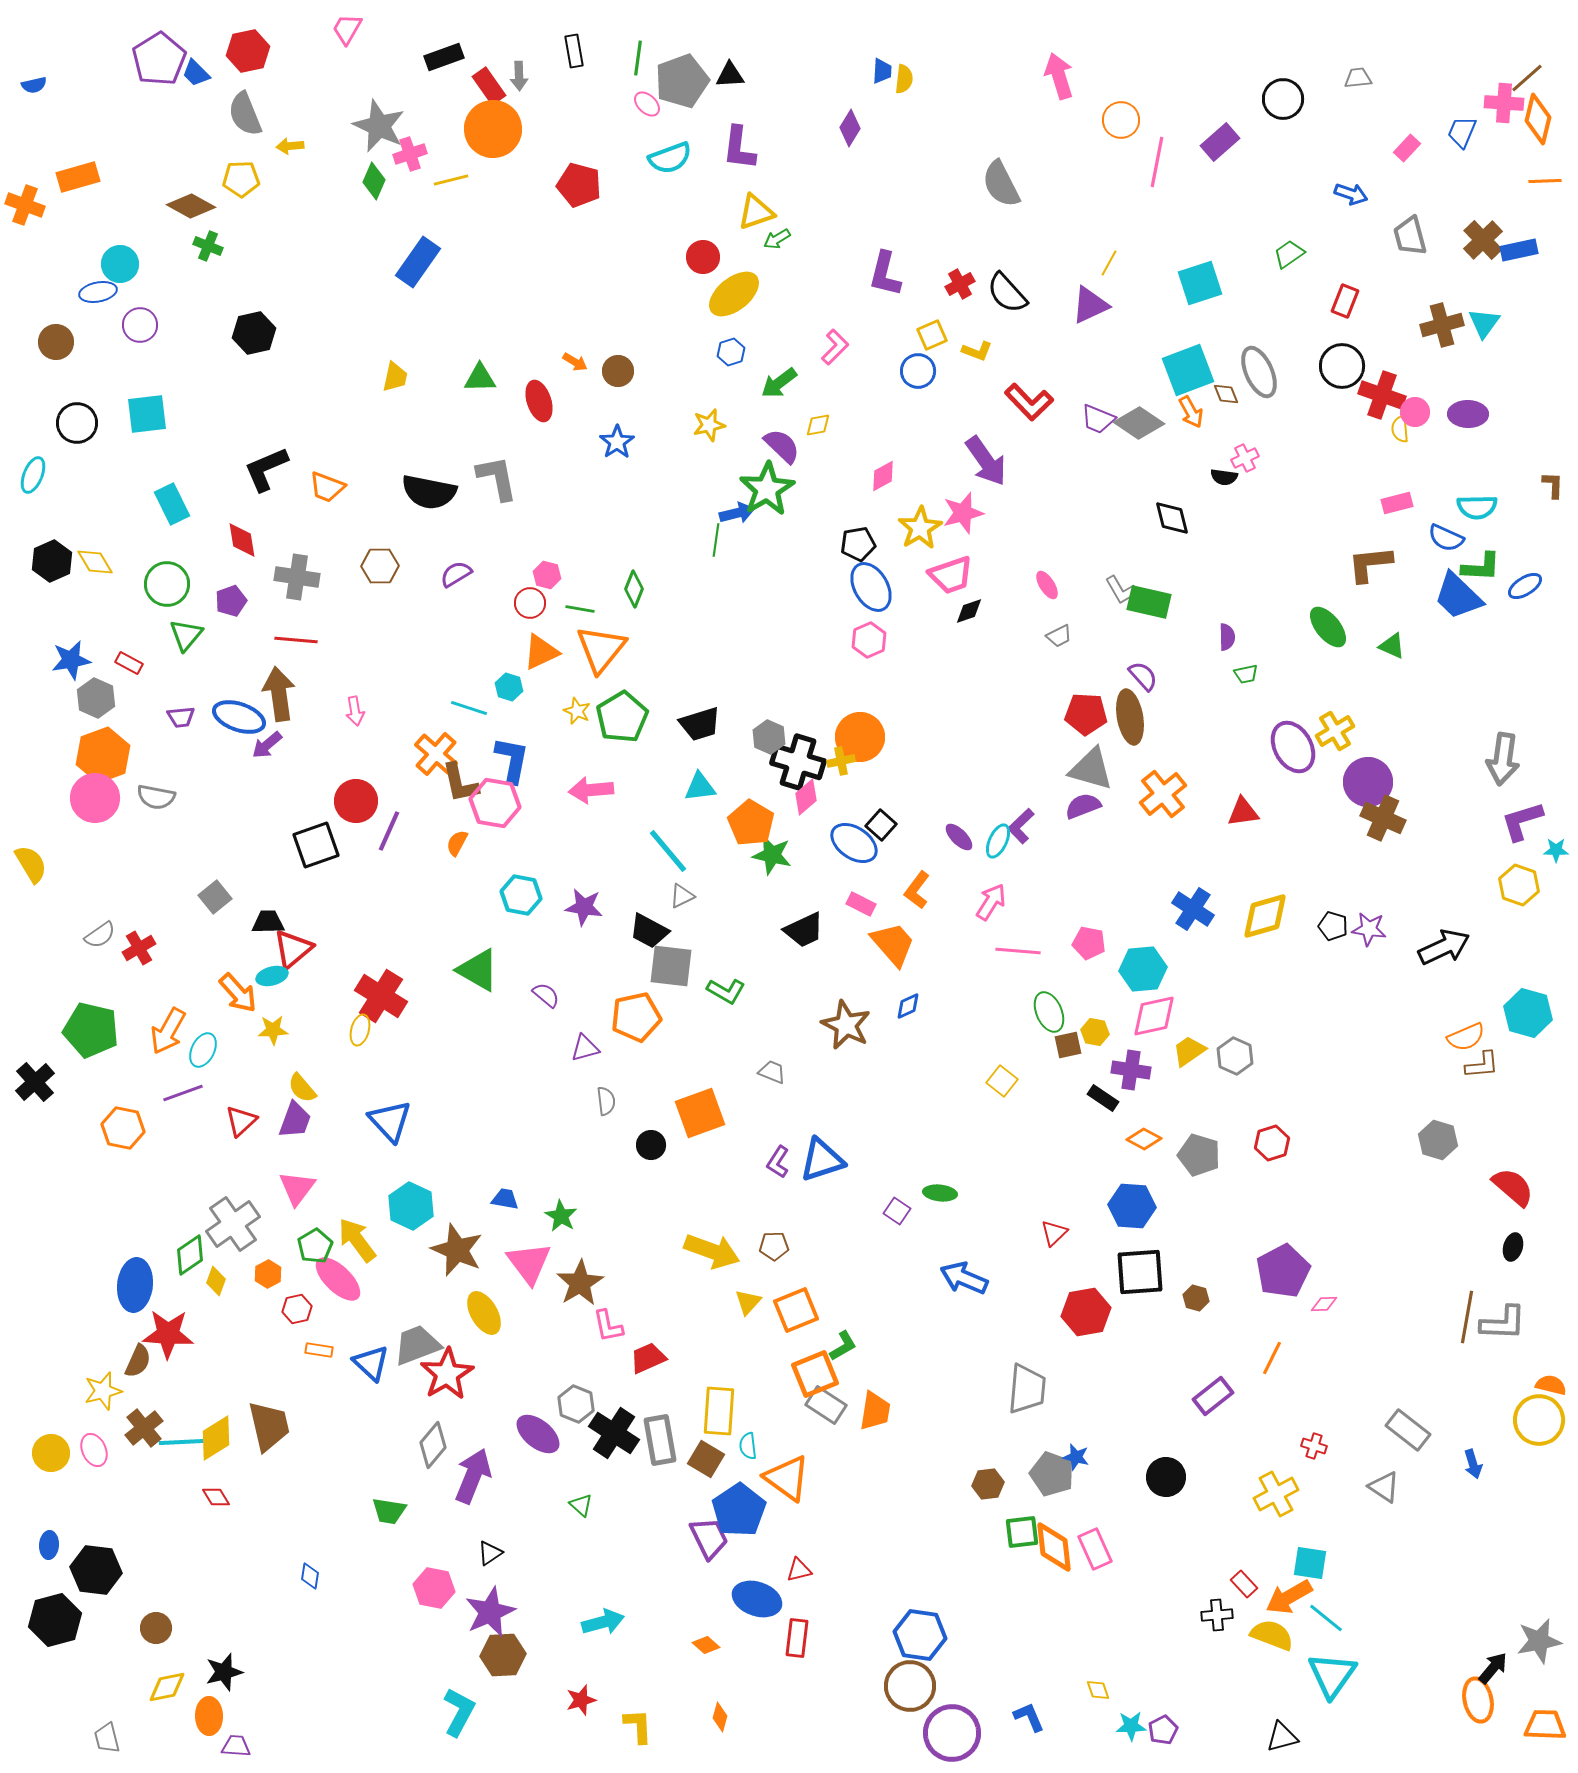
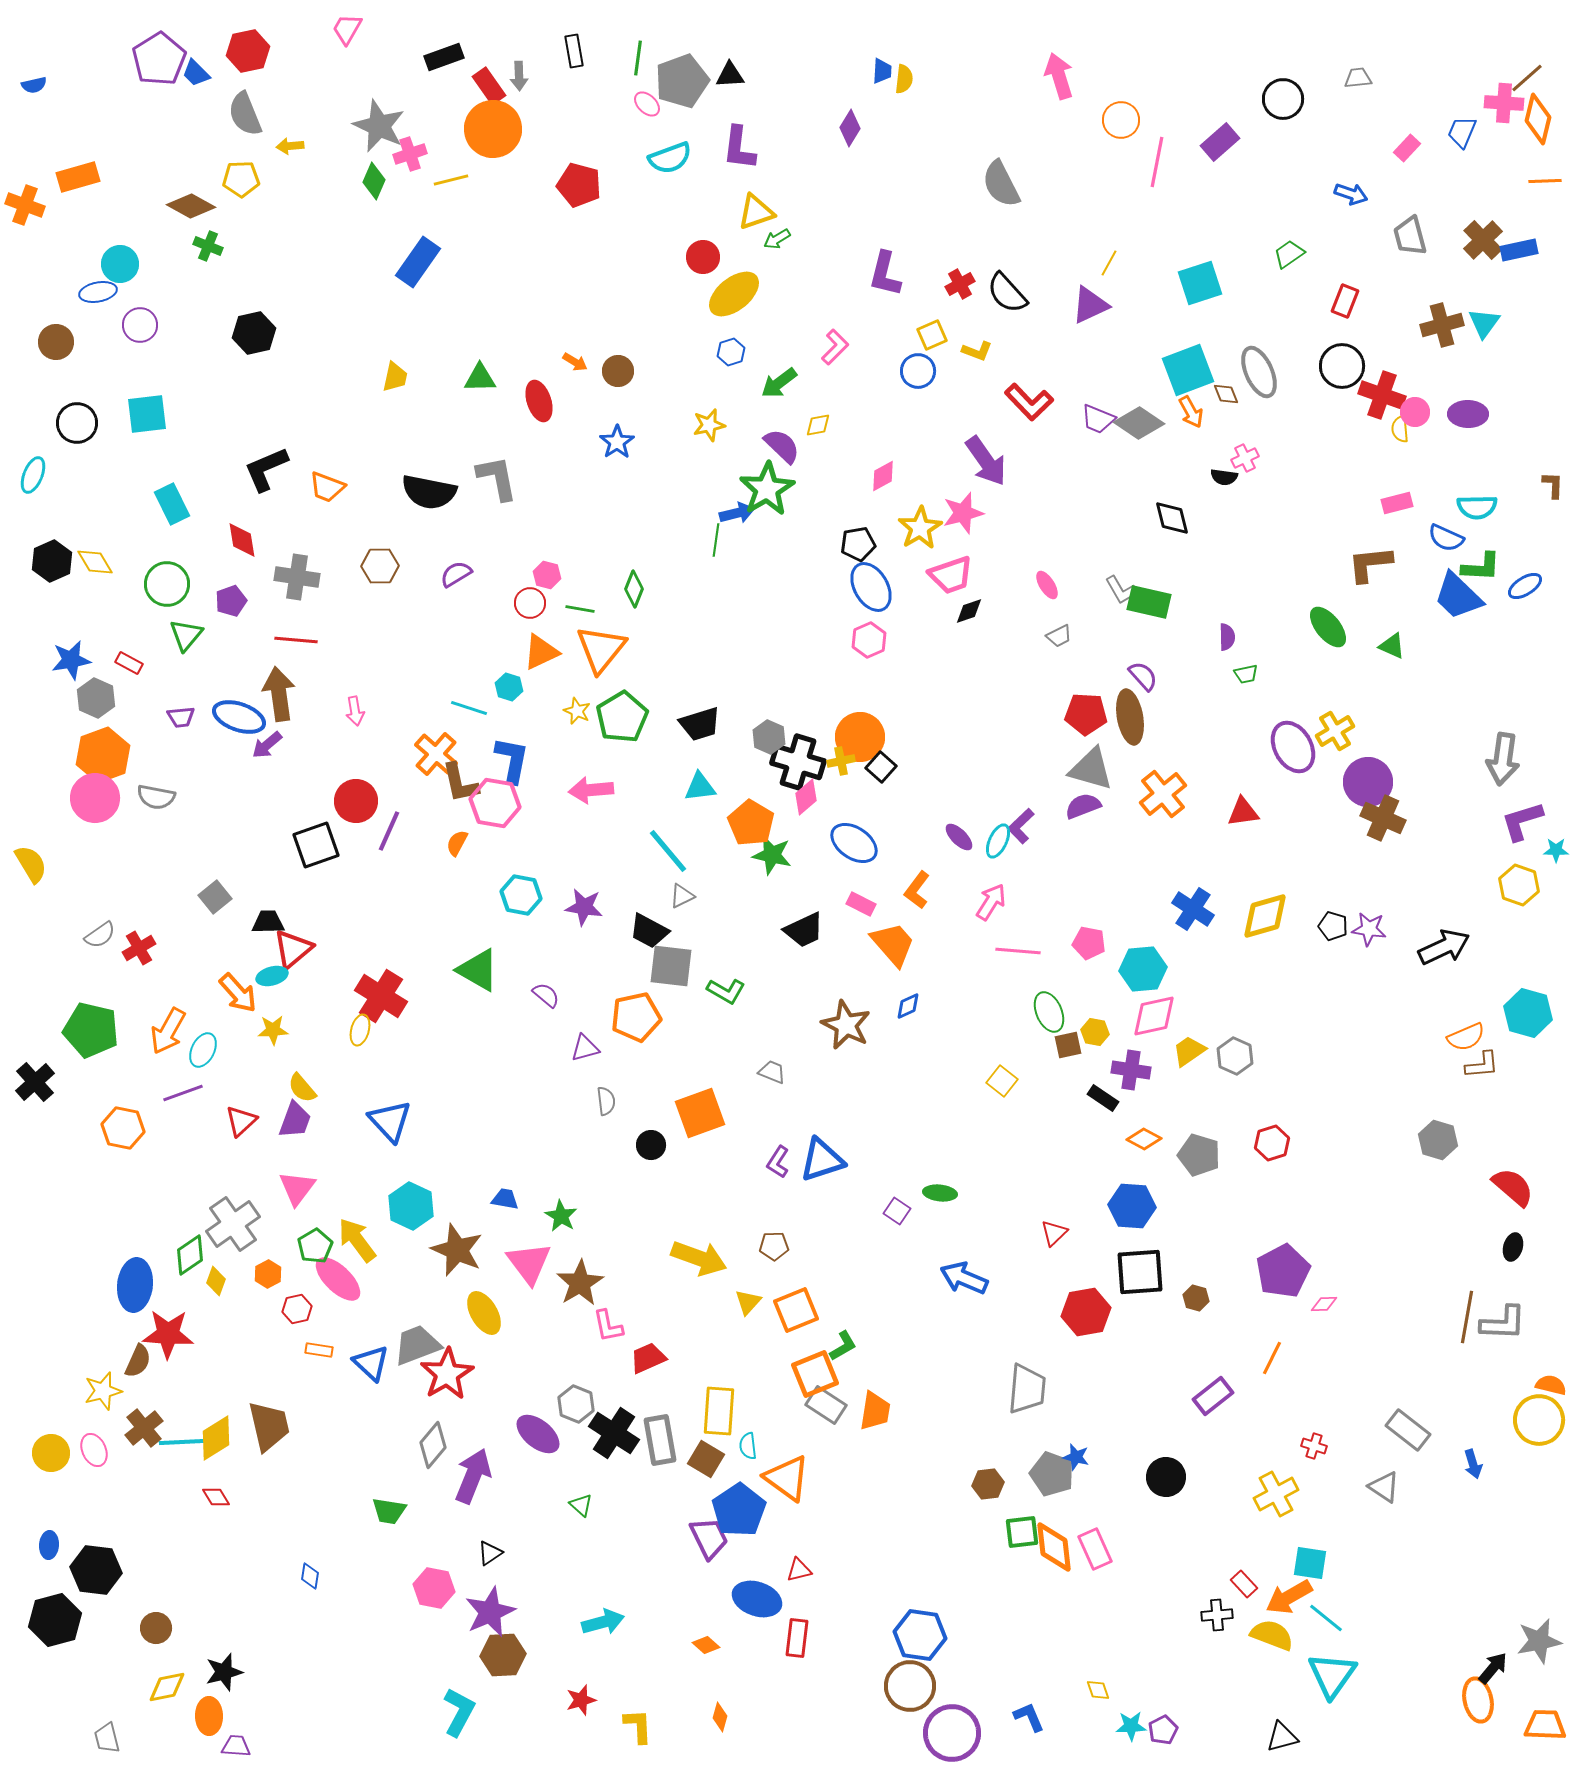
black square at (881, 825): moved 58 px up
yellow arrow at (712, 1251): moved 13 px left, 7 px down
